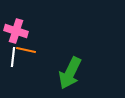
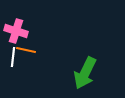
green arrow: moved 15 px right
